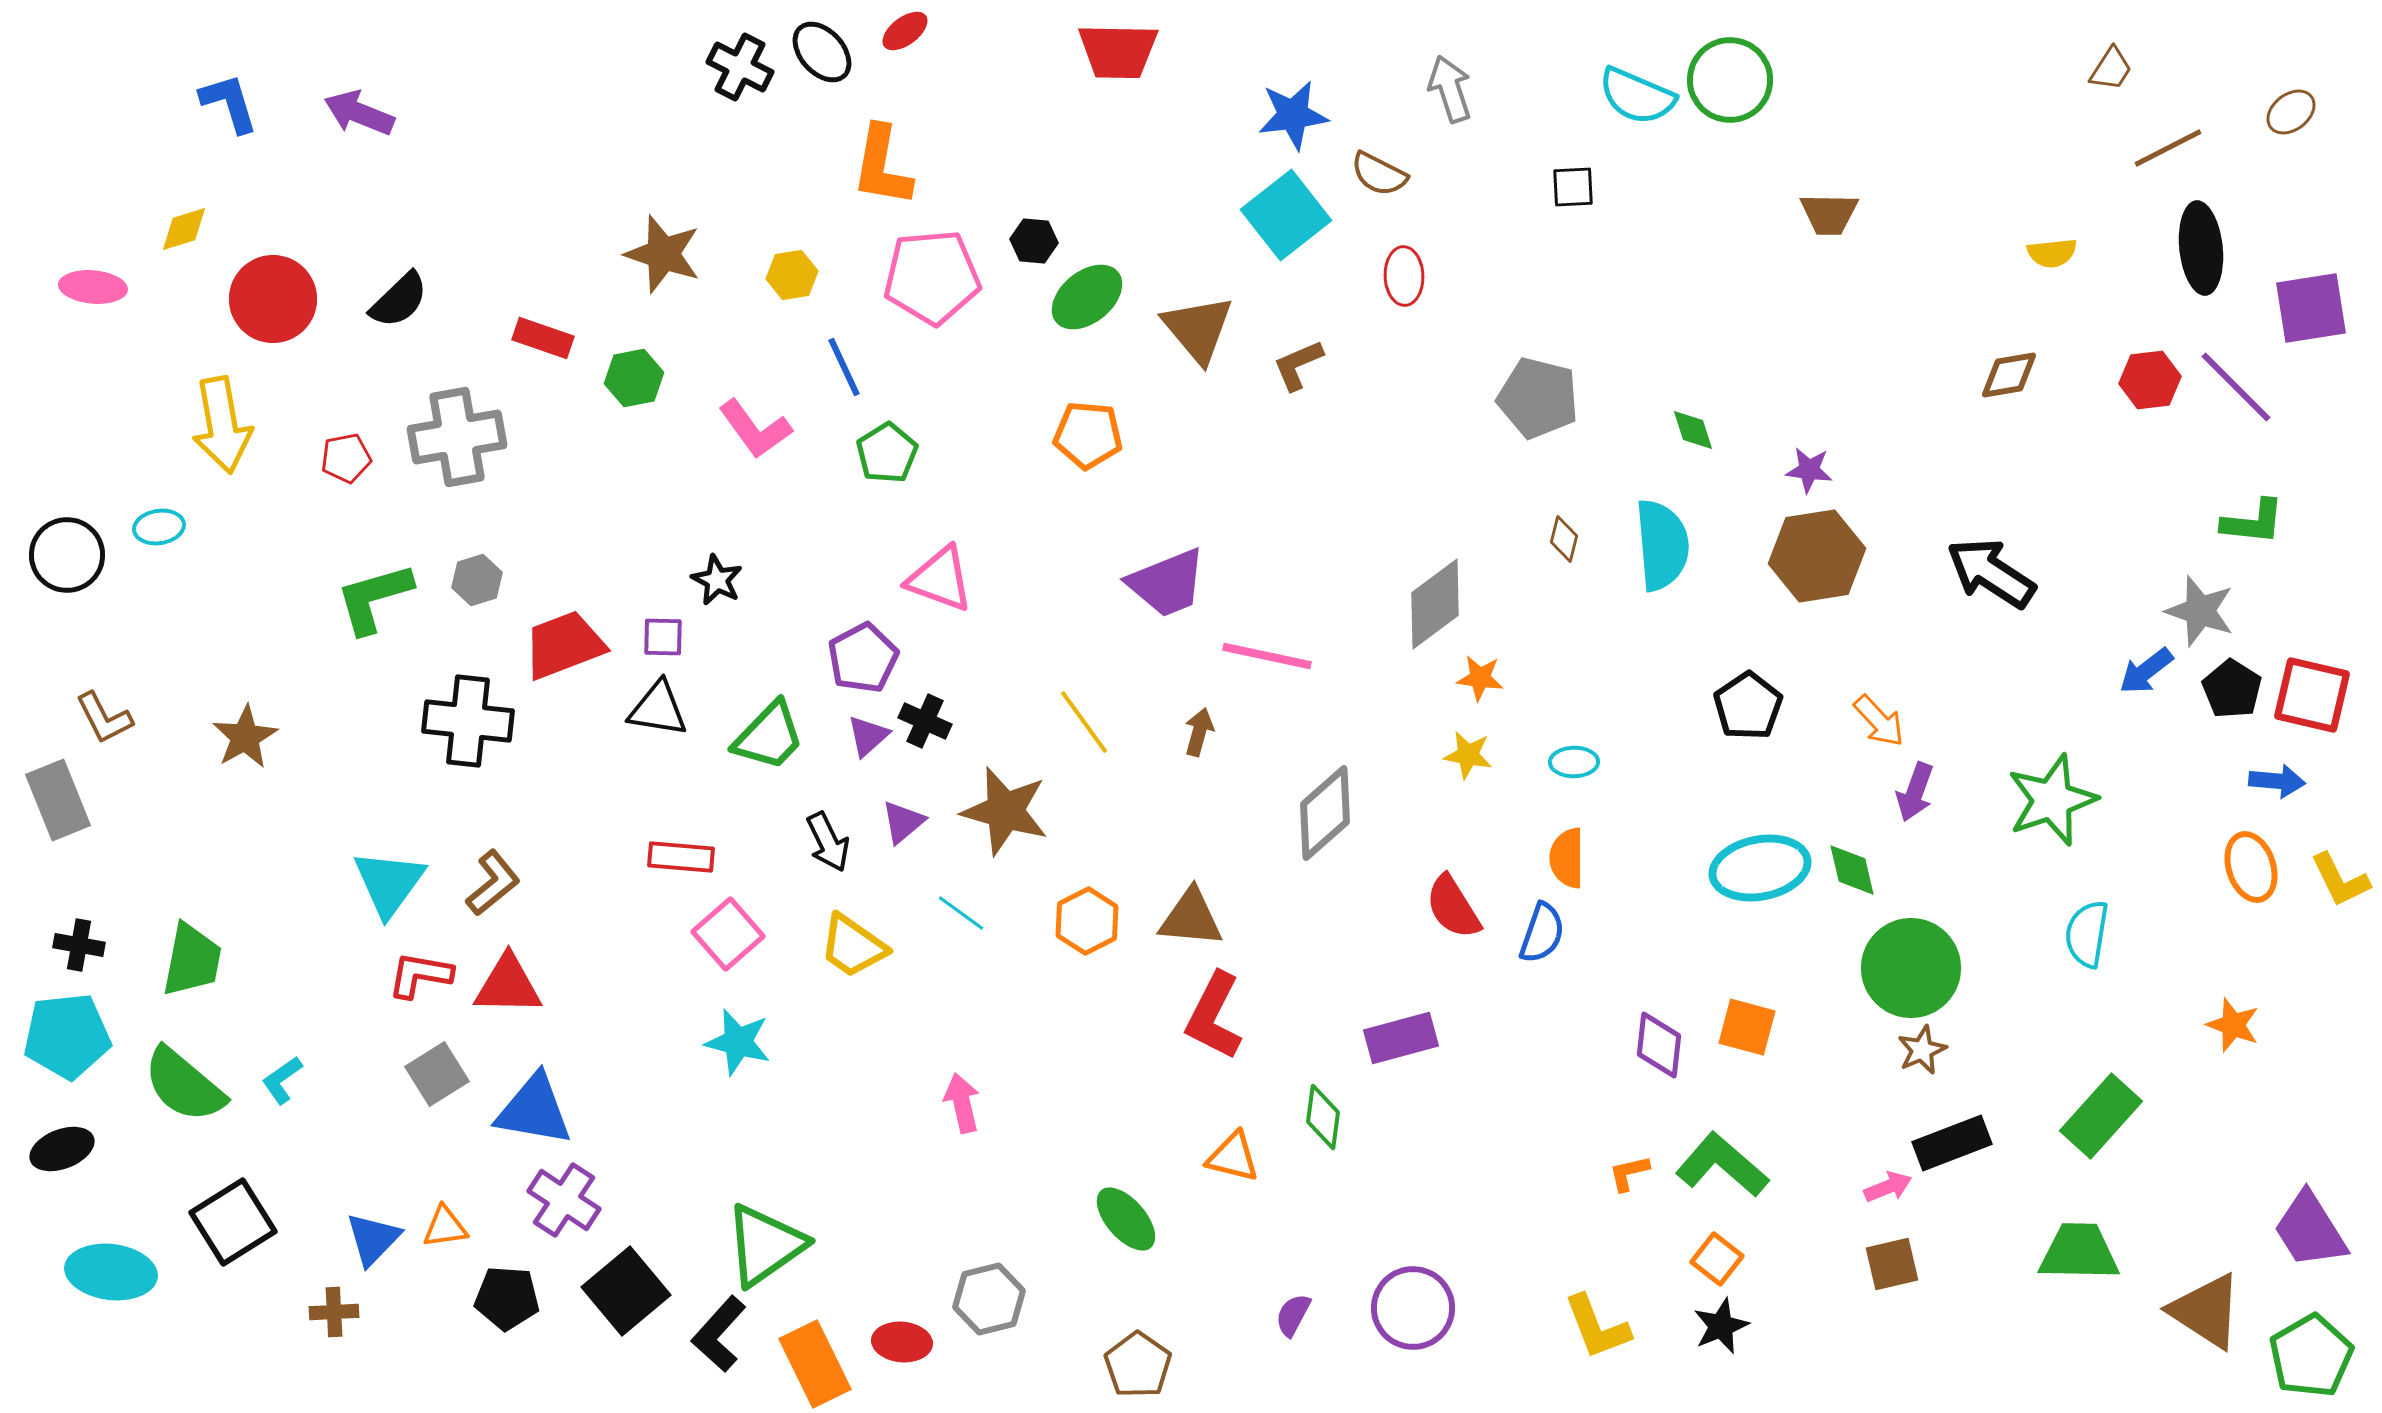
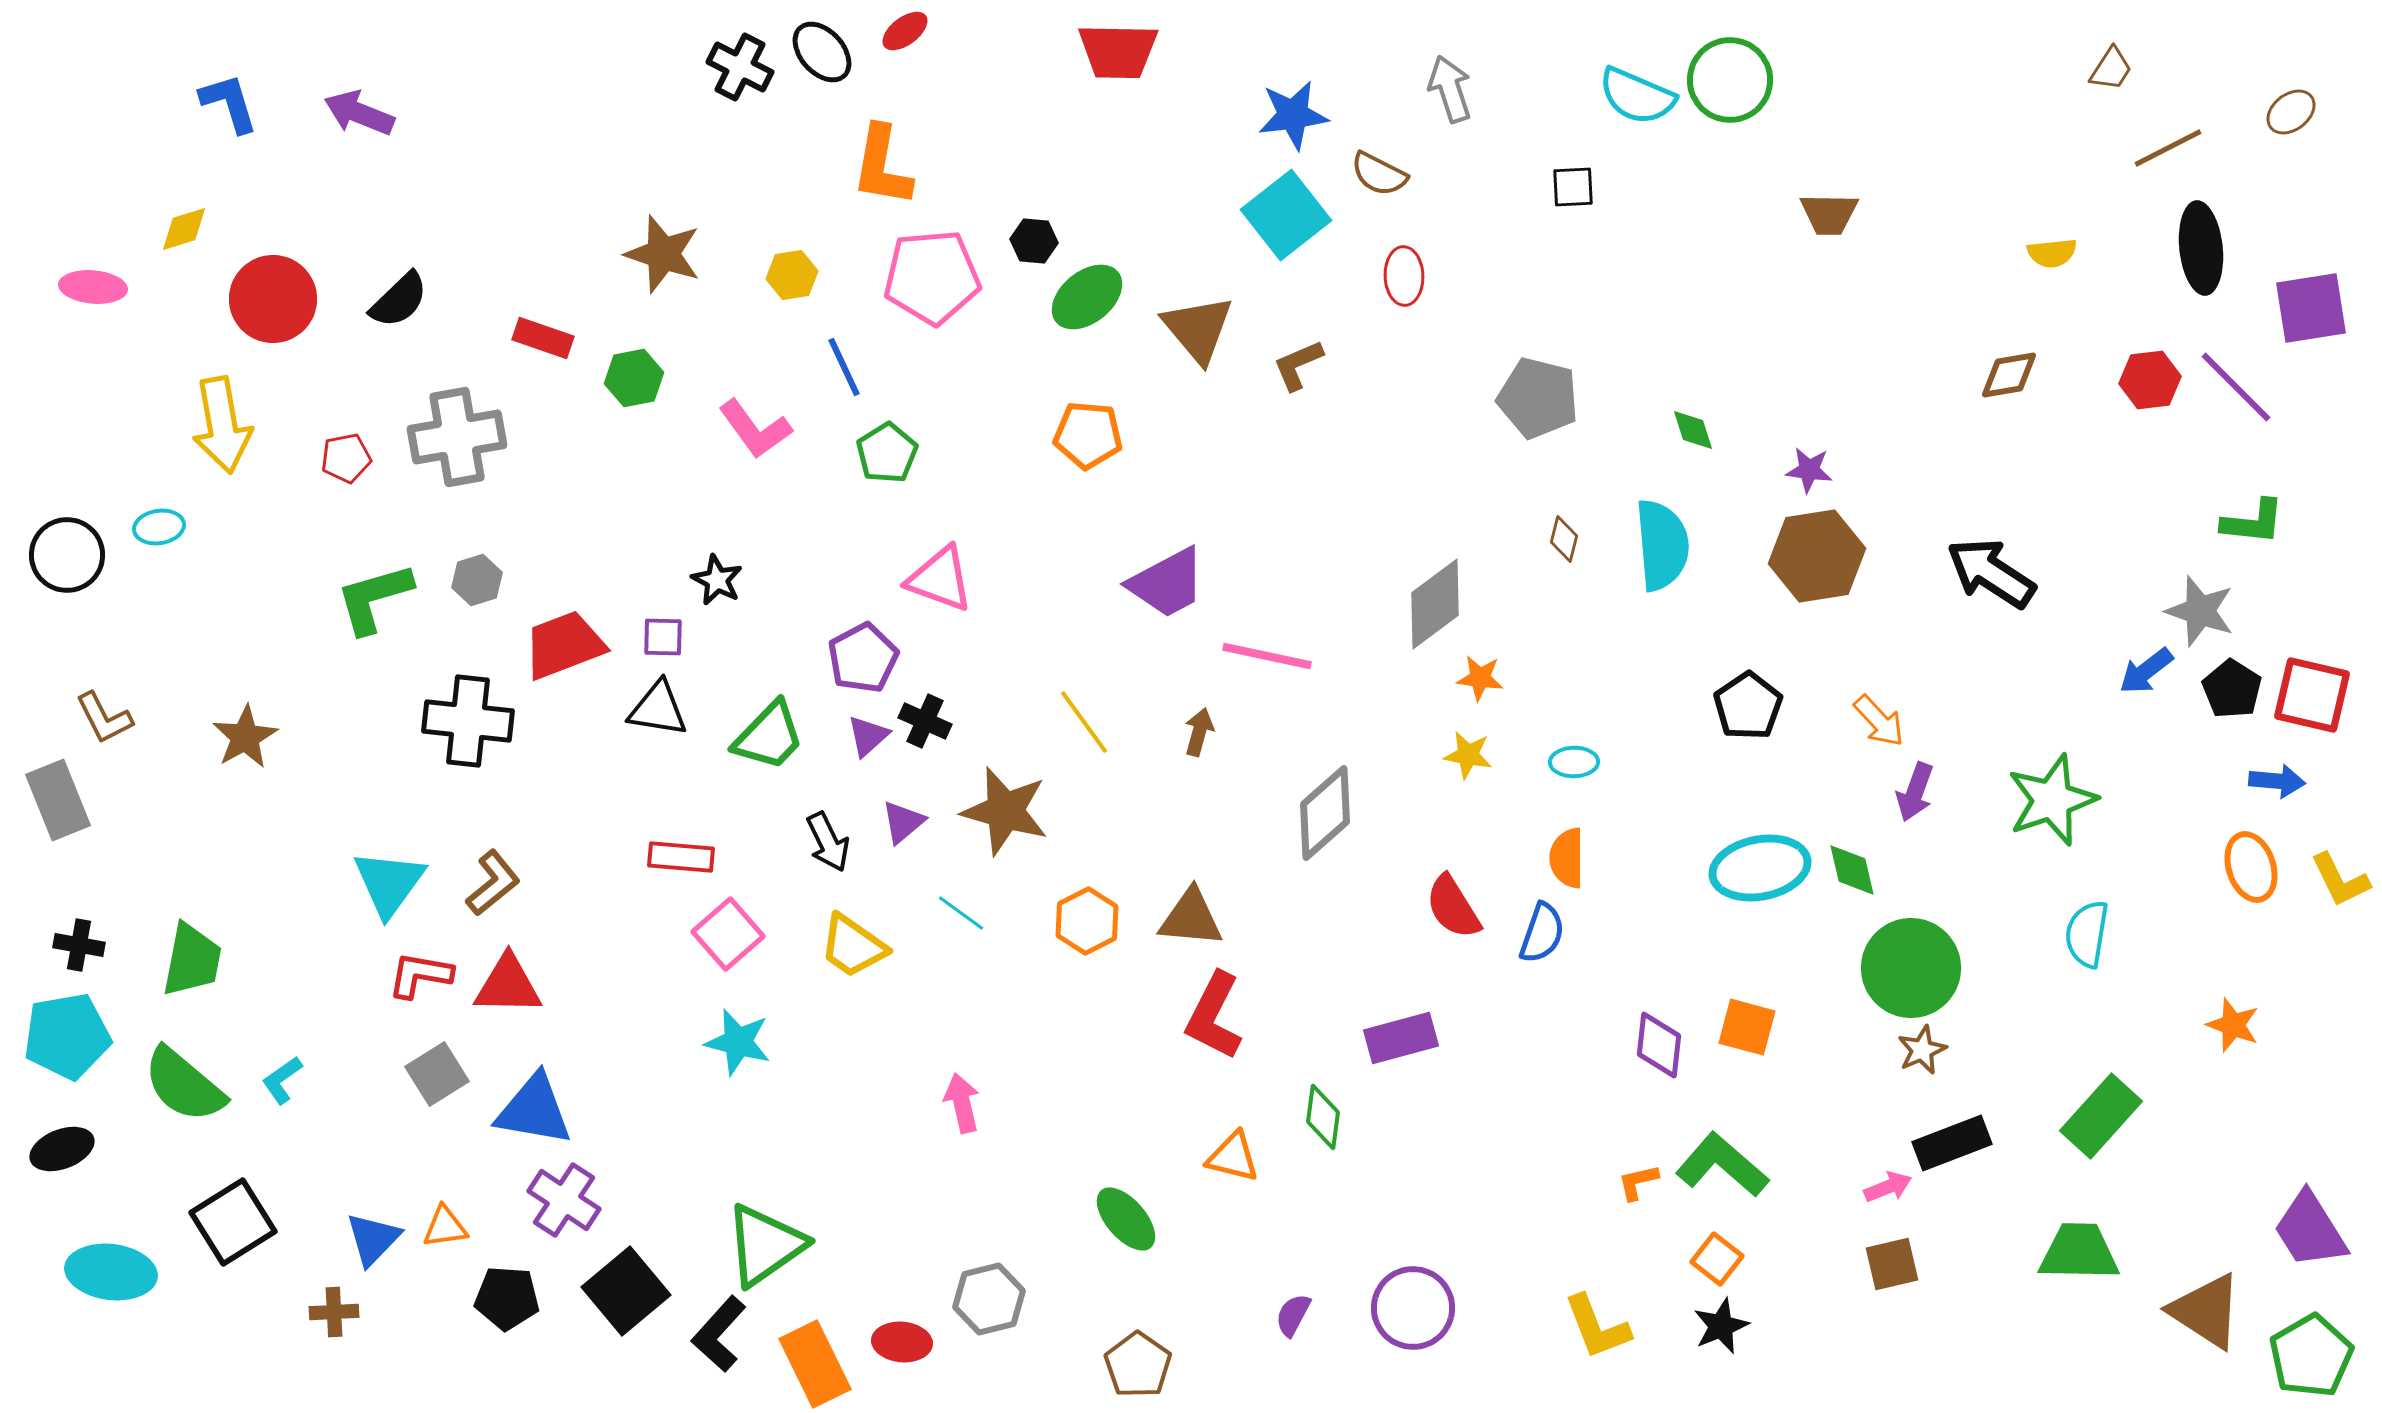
purple trapezoid at (1167, 583): rotated 6 degrees counterclockwise
cyan pentagon at (67, 1036): rotated 4 degrees counterclockwise
orange L-shape at (1629, 1173): moved 9 px right, 9 px down
